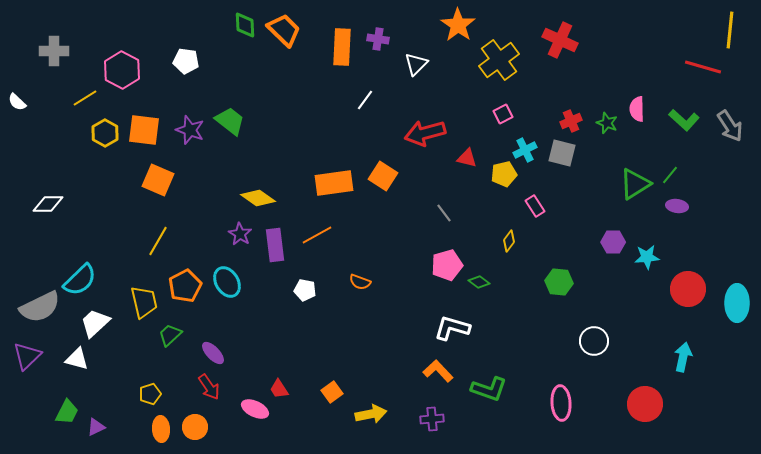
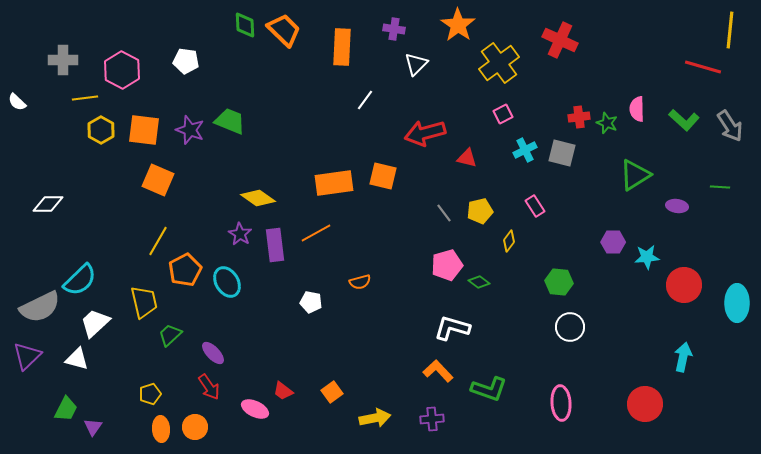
purple cross at (378, 39): moved 16 px right, 10 px up
gray cross at (54, 51): moved 9 px right, 9 px down
yellow cross at (499, 60): moved 3 px down
yellow line at (85, 98): rotated 25 degrees clockwise
green trapezoid at (230, 121): rotated 16 degrees counterclockwise
red cross at (571, 121): moved 8 px right, 4 px up; rotated 15 degrees clockwise
yellow hexagon at (105, 133): moved 4 px left, 3 px up
yellow pentagon at (504, 174): moved 24 px left, 37 px down
green line at (670, 175): moved 50 px right, 12 px down; rotated 54 degrees clockwise
orange square at (383, 176): rotated 20 degrees counterclockwise
green triangle at (635, 184): moved 9 px up
orange line at (317, 235): moved 1 px left, 2 px up
orange semicircle at (360, 282): rotated 35 degrees counterclockwise
orange pentagon at (185, 286): moved 16 px up
red circle at (688, 289): moved 4 px left, 4 px up
white pentagon at (305, 290): moved 6 px right, 12 px down
white circle at (594, 341): moved 24 px left, 14 px up
red trapezoid at (279, 389): moved 4 px right, 2 px down; rotated 20 degrees counterclockwise
green trapezoid at (67, 412): moved 1 px left, 3 px up
yellow arrow at (371, 414): moved 4 px right, 4 px down
purple triangle at (96, 427): moved 3 px left; rotated 30 degrees counterclockwise
